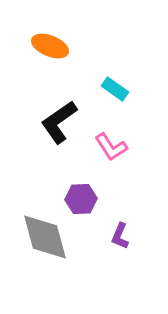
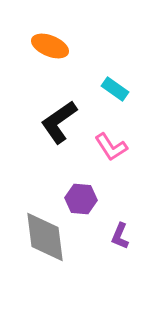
purple hexagon: rotated 8 degrees clockwise
gray diamond: rotated 8 degrees clockwise
